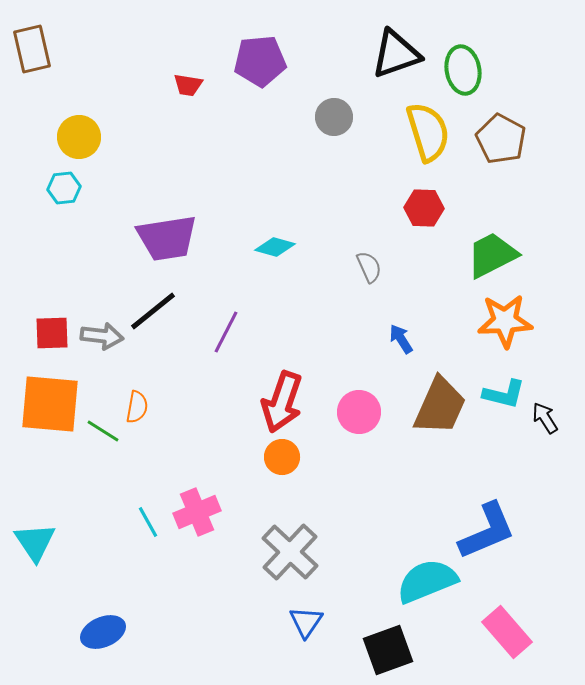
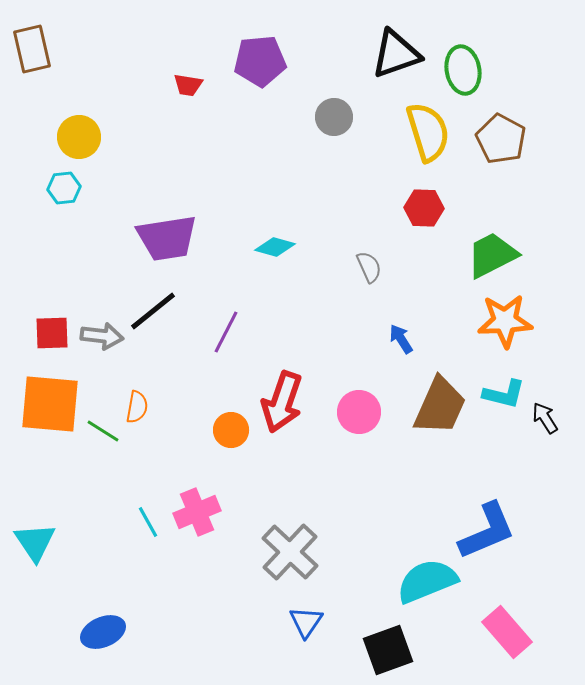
orange circle: moved 51 px left, 27 px up
